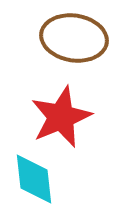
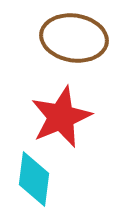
cyan diamond: rotated 14 degrees clockwise
